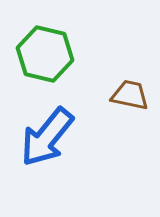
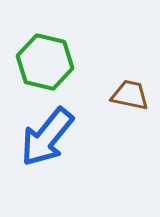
green hexagon: moved 8 px down
